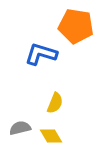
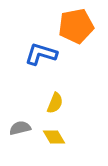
orange pentagon: rotated 20 degrees counterclockwise
yellow diamond: moved 3 px right, 1 px down
